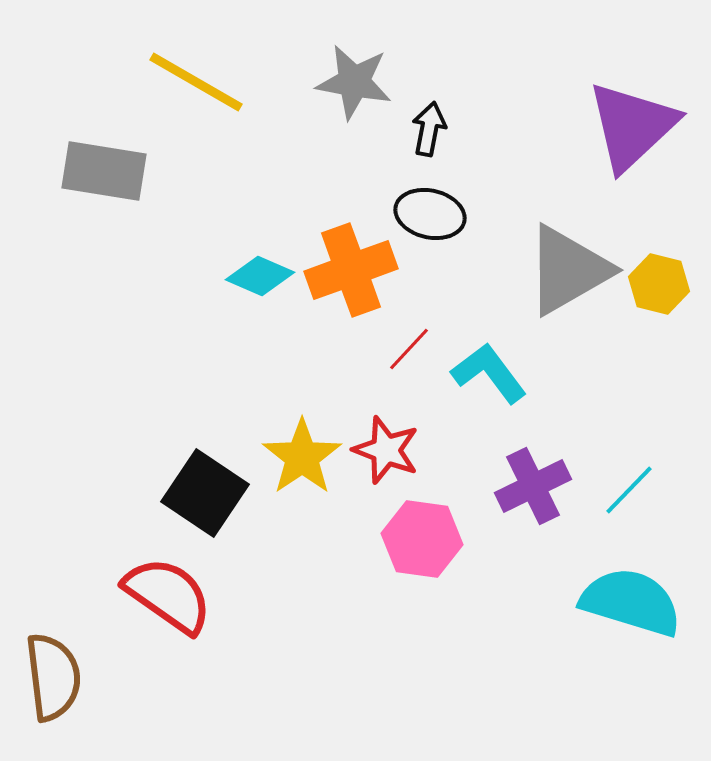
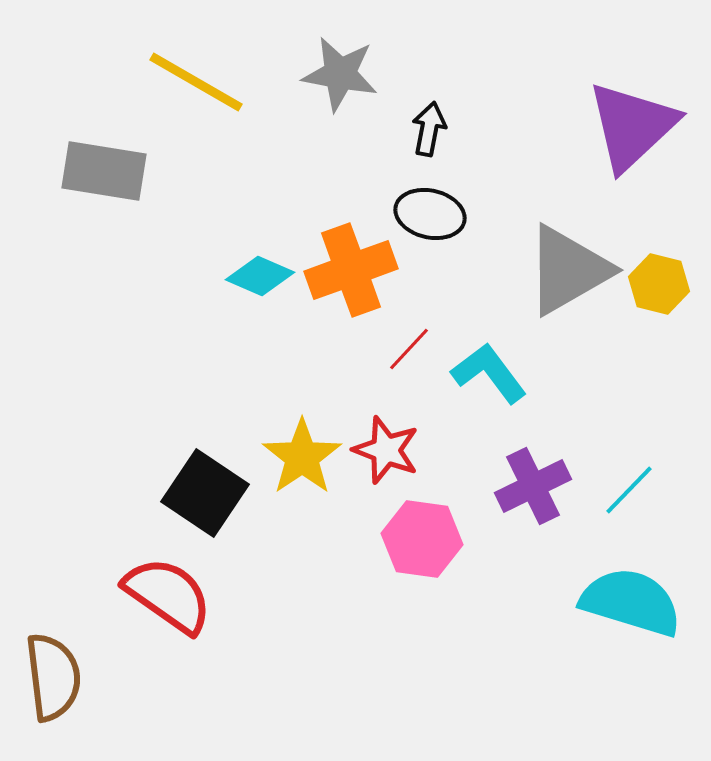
gray star: moved 14 px left, 8 px up
